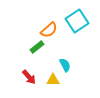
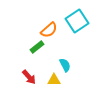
yellow triangle: moved 1 px right
